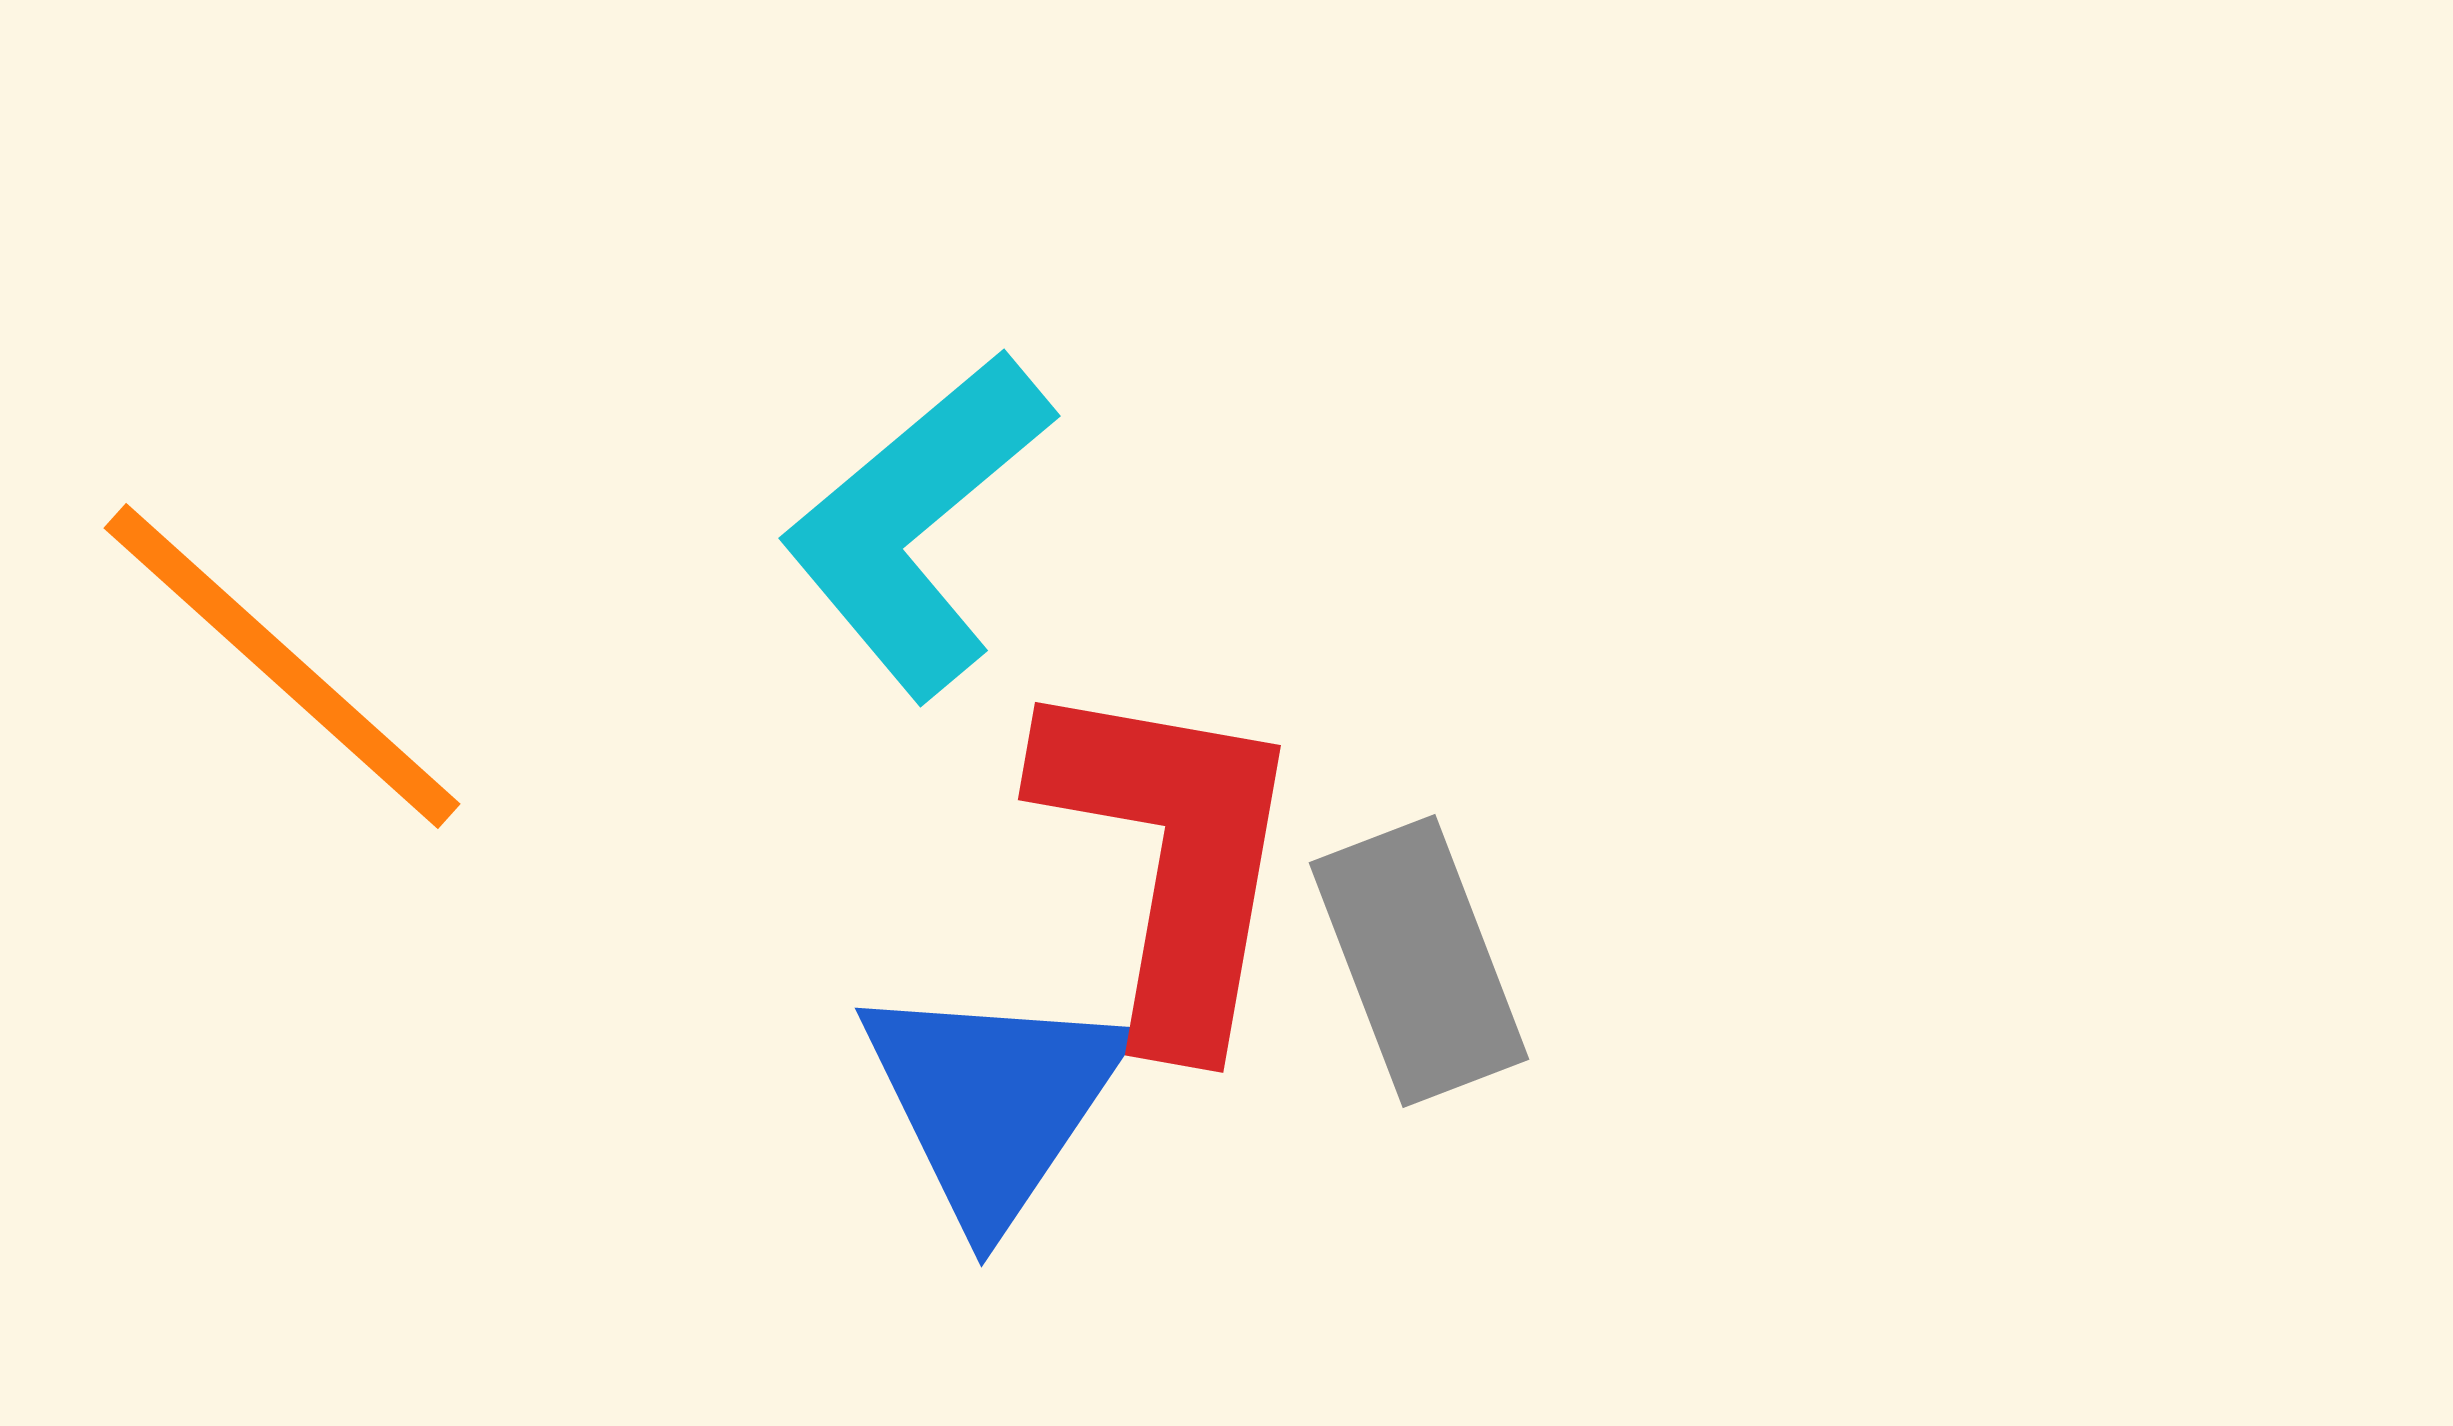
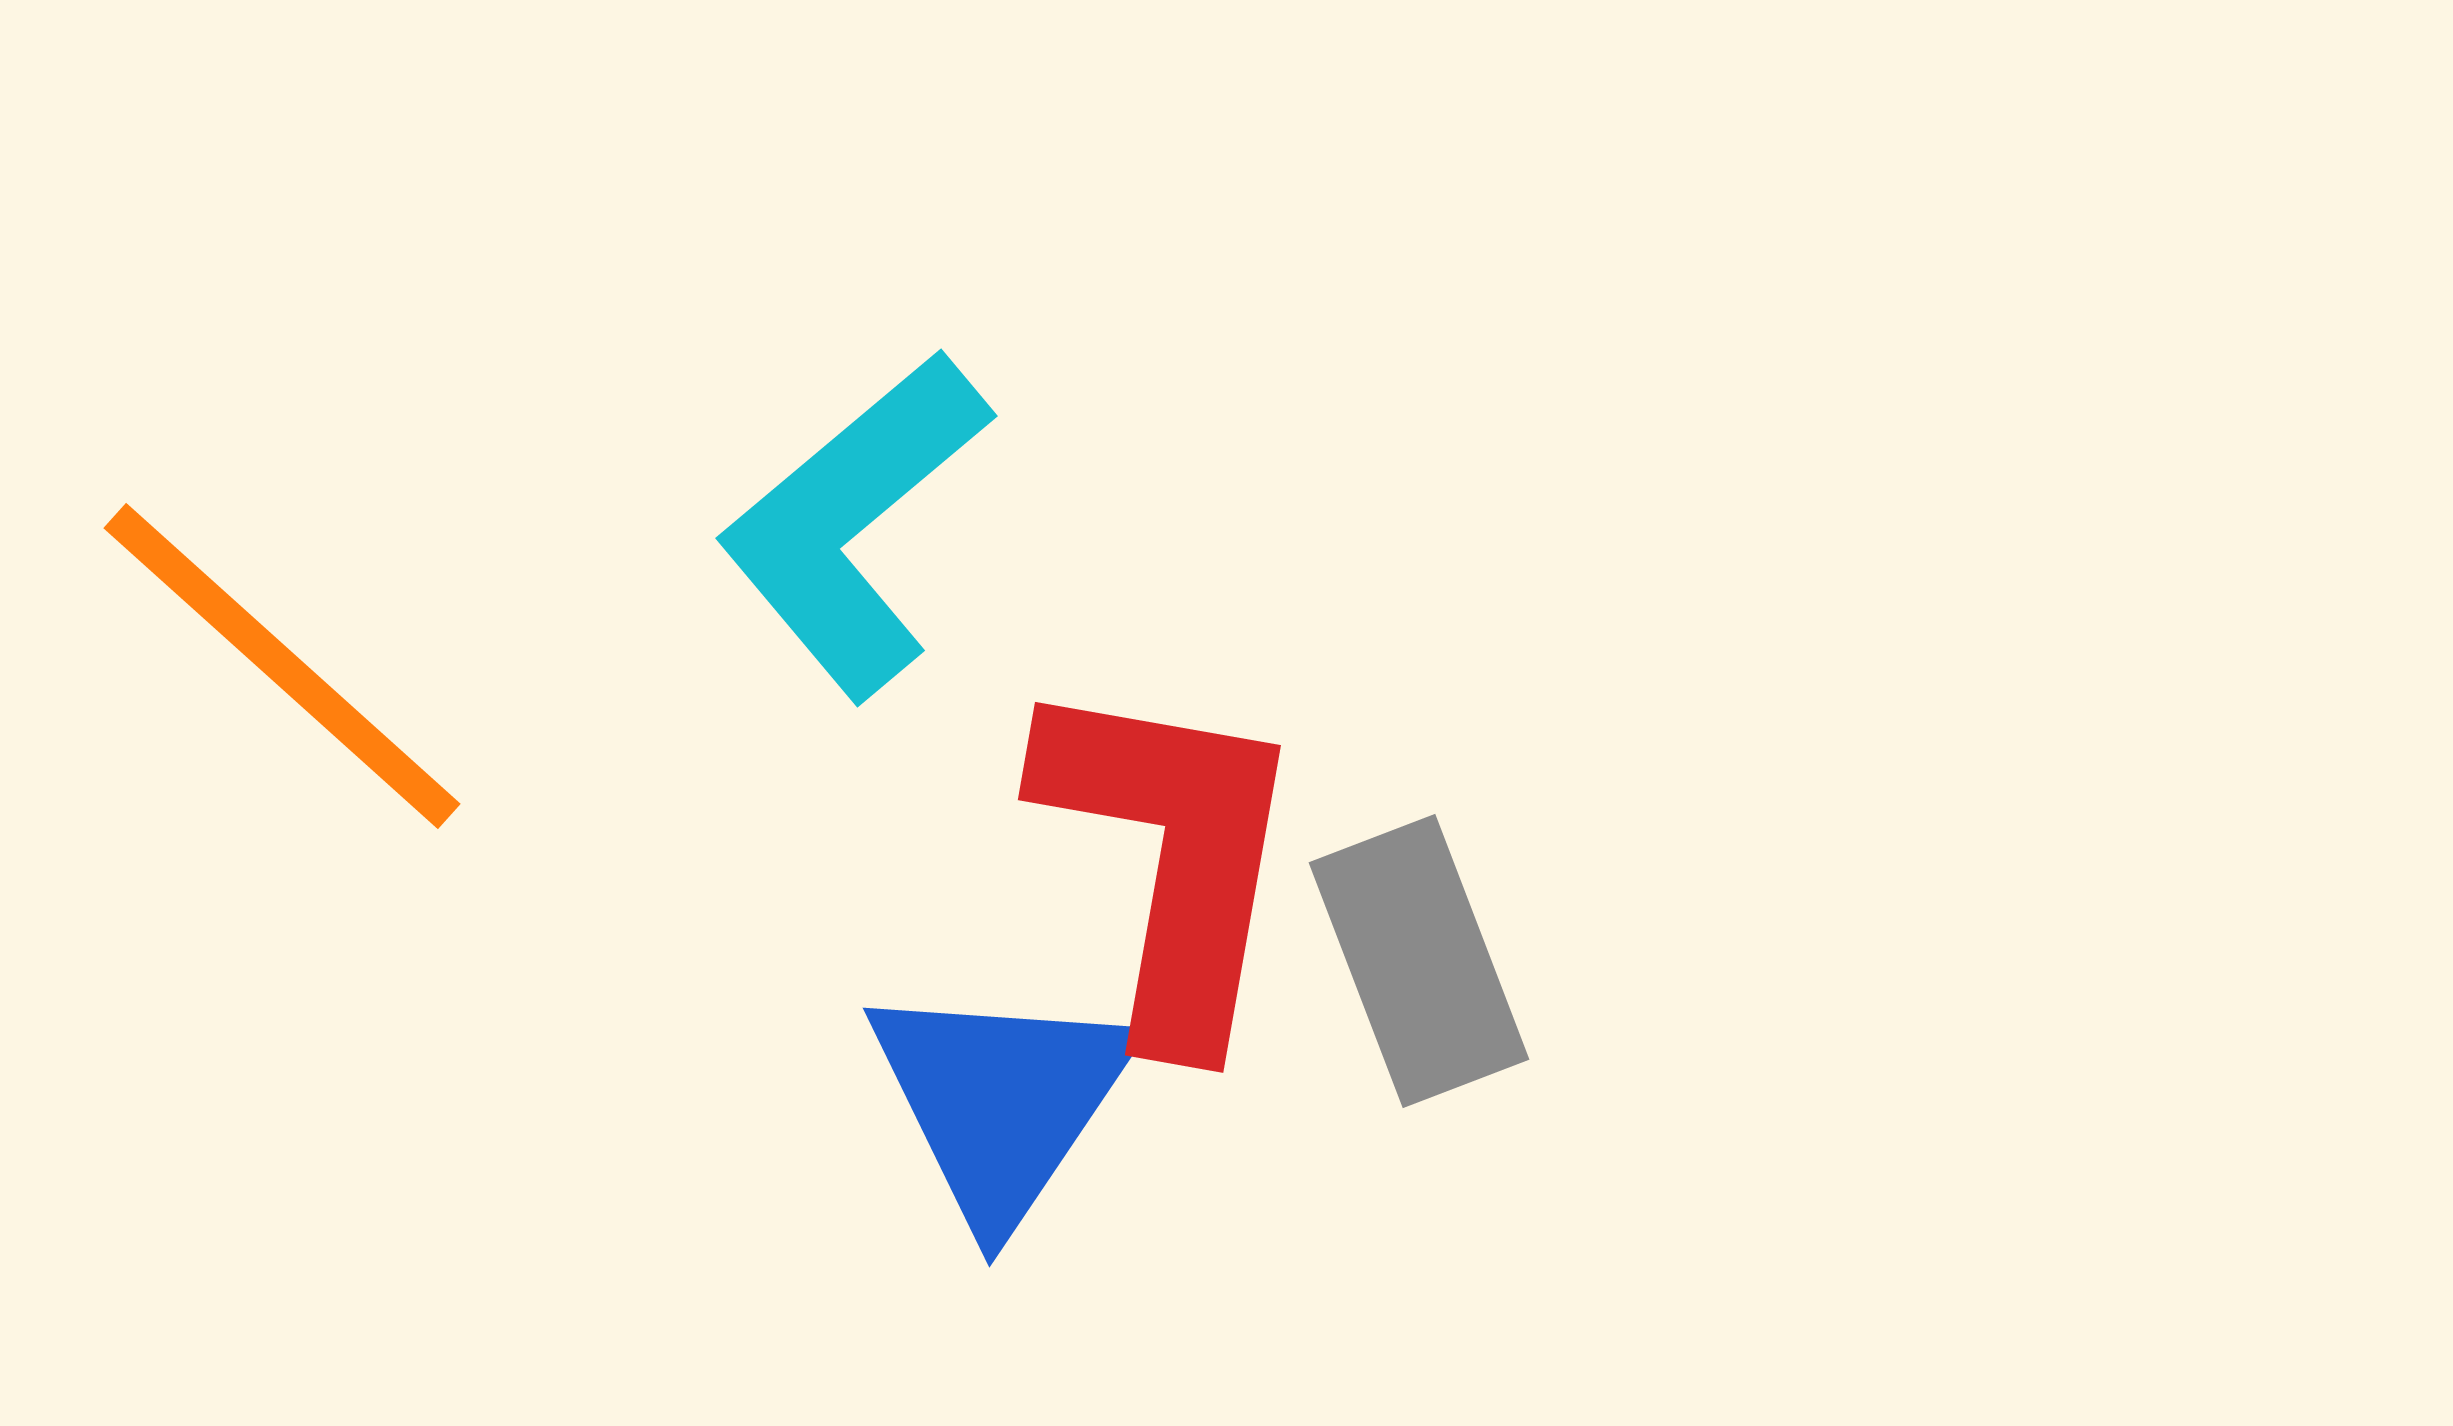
cyan L-shape: moved 63 px left
blue triangle: moved 8 px right
